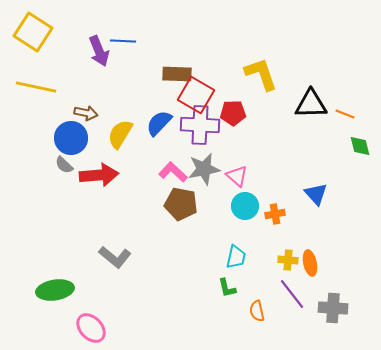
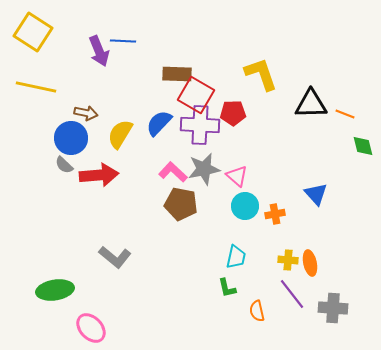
green diamond: moved 3 px right
